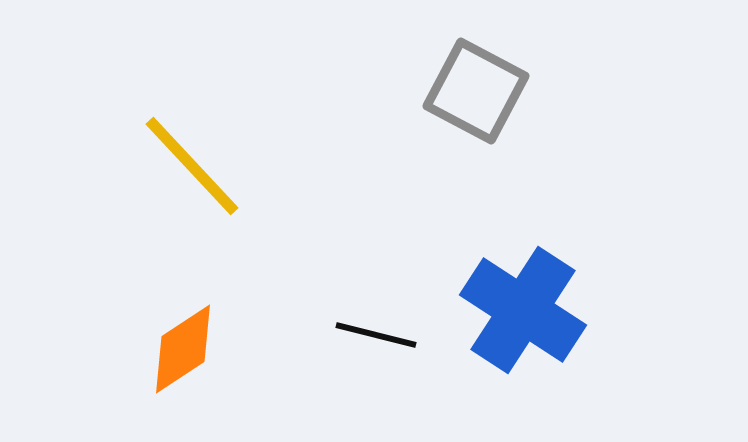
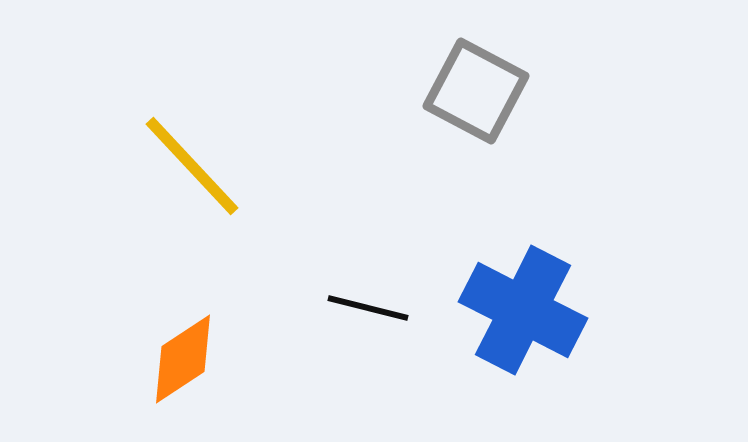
blue cross: rotated 6 degrees counterclockwise
black line: moved 8 px left, 27 px up
orange diamond: moved 10 px down
